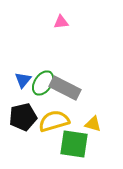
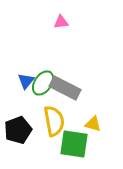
blue triangle: moved 3 px right, 1 px down
black pentagon: moved 5 px left, 13 px down; rotated 8 degrees counterclockwise
yellow semicircle: rotated 96 degrees clockwise
